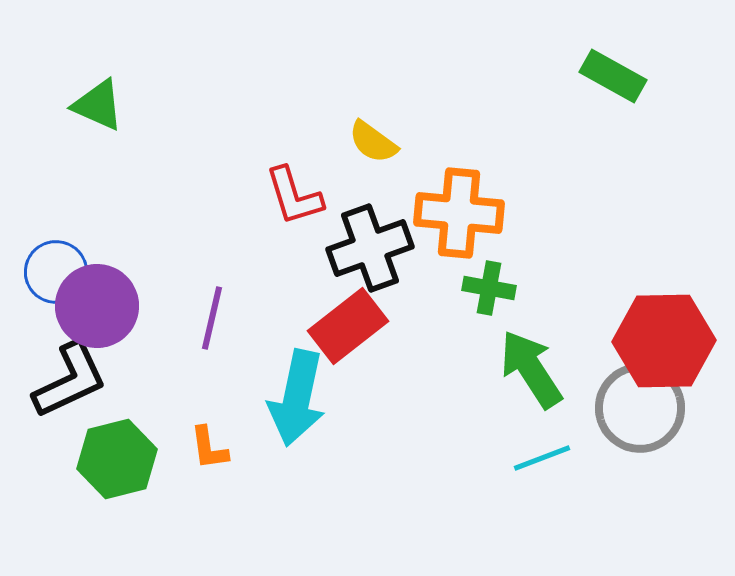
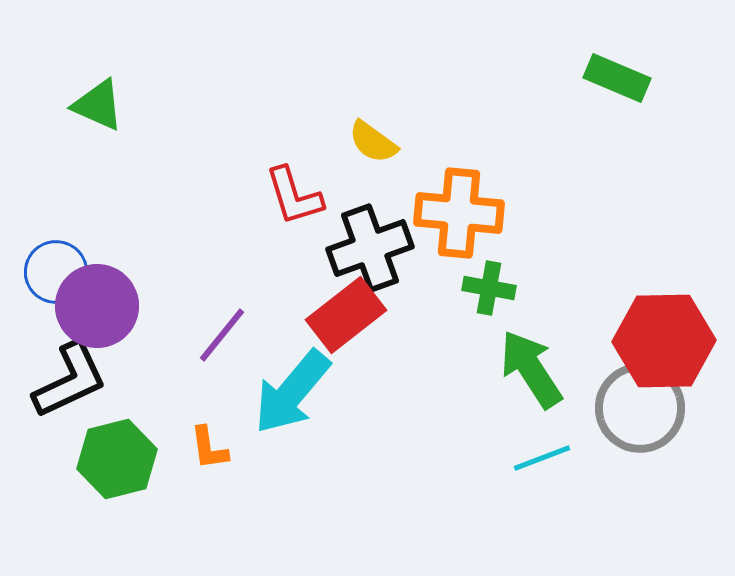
green rectangle: moved 4 px right, 2 px down; rotated 6 degrees counterclockwise
purple line: moved 10 px right, 17 px down; rotated 26 degrees clockwise
red rectangle: moved 2 px left, 11 px up
cyan arrow: moved 5 px left, 6 px up; rotated 28 degrees clockwise
